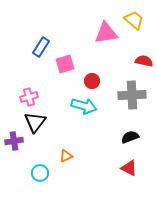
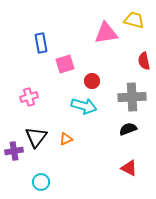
yellow trapezoid: rotated 25 degrees counterclockwise
blue rectangle: moved 4 px up; rotated 42 degrees counterclockwise
red semicircle: rotated 114 degrees counterclockwise
gray cross: moved 2 px down
black triangle: moved 1 px right, 15 px down
black semicircle: moved 2 px left, 8 px up
purple cross: moved 10 px down
orange triangle: moved 17 px up
cyan circle: moved 1 px right, 9 px down
